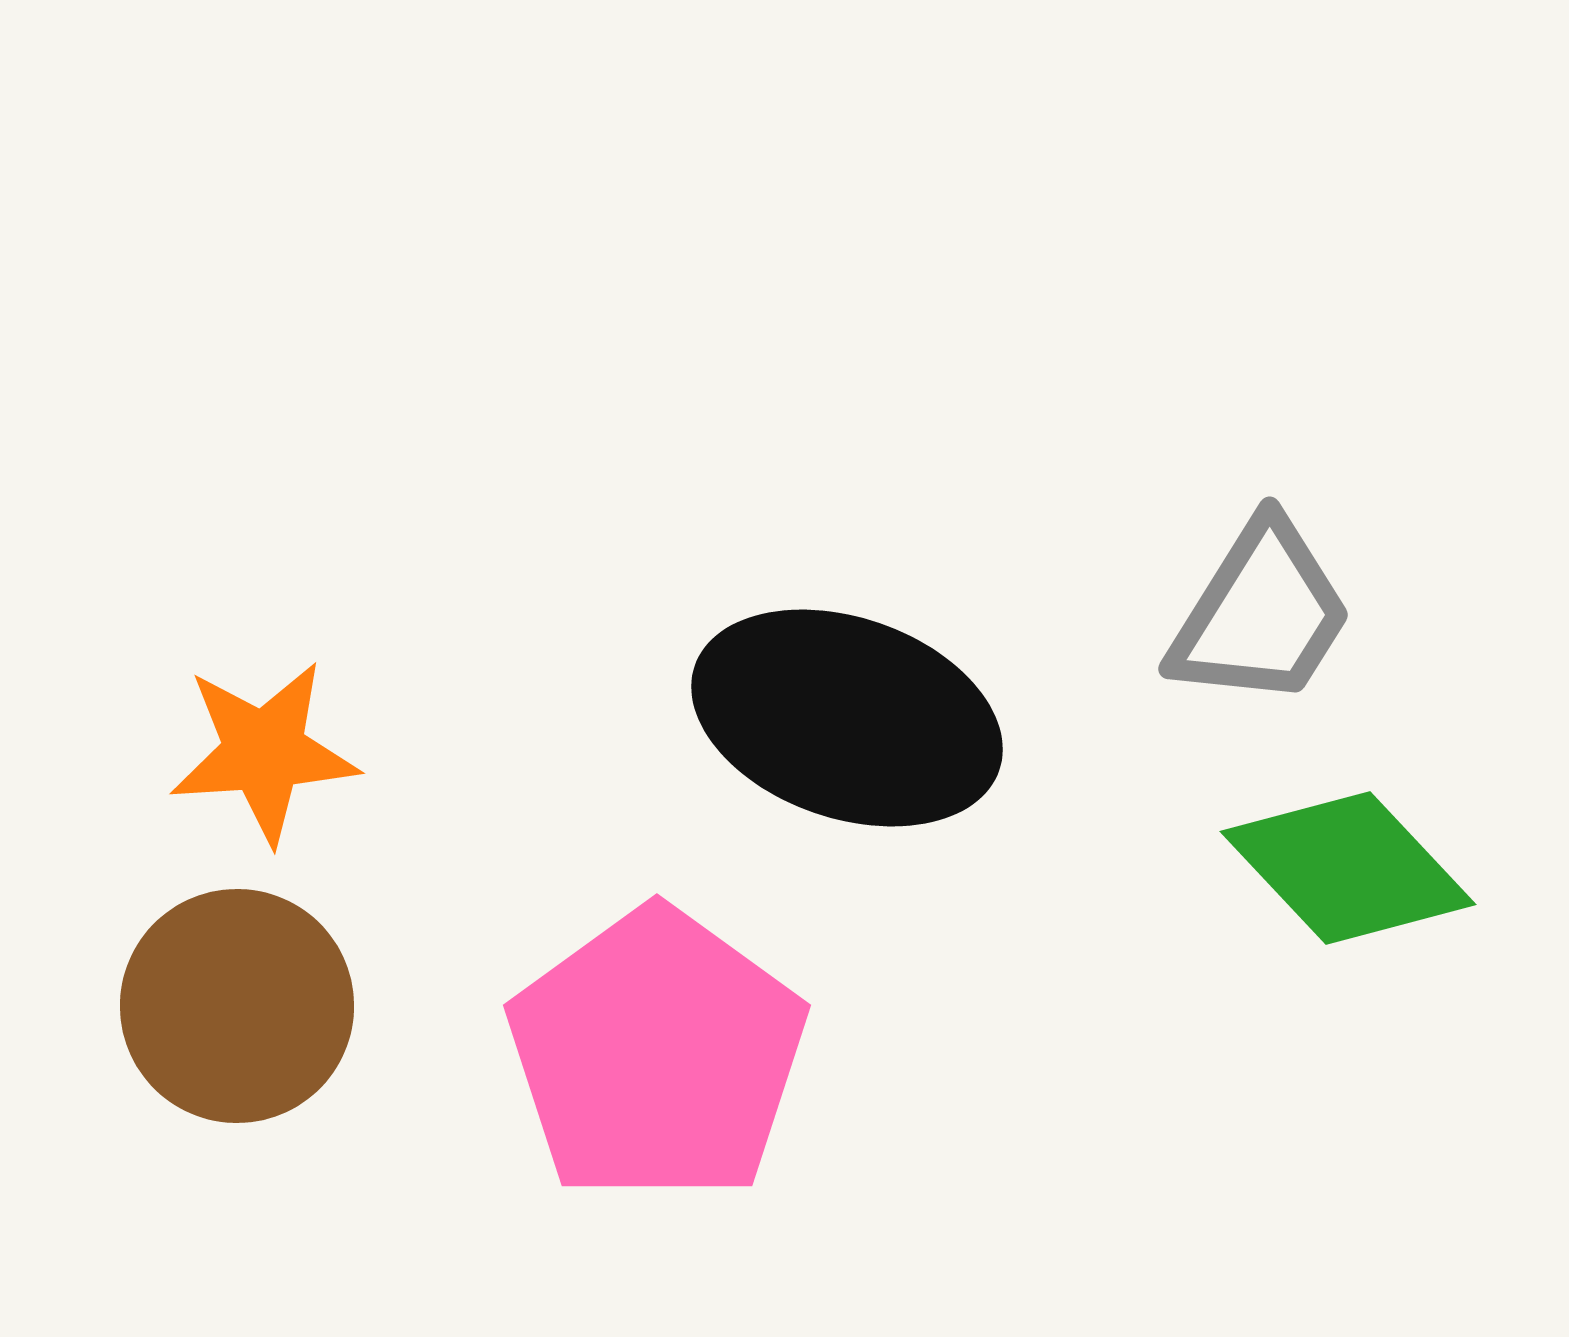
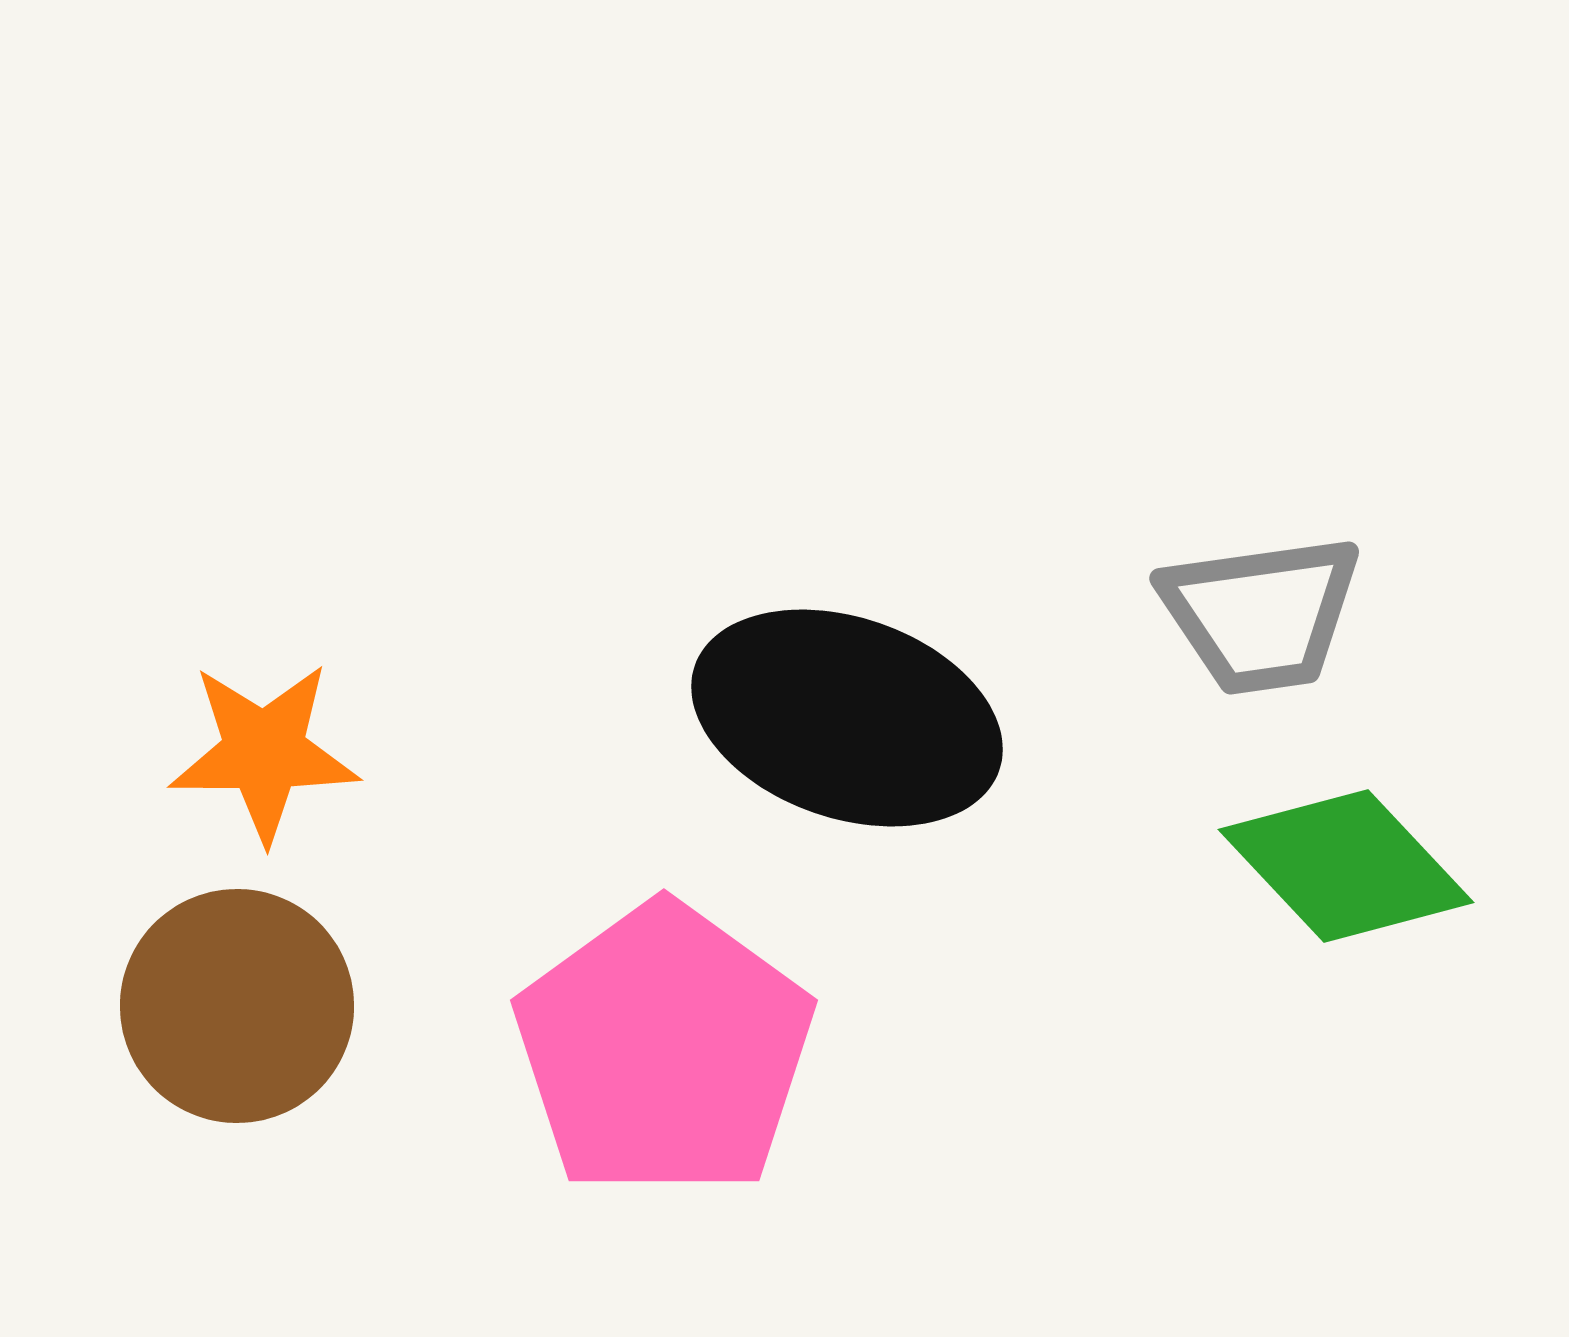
gray trapezoid: rotated 50 degrees clockwise
orange star: rotated 4 degrees clockwise
green diamond: moved 2 px left, 2 px up
pink pentagon: moved 7 px right, 5 px up
